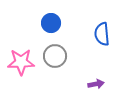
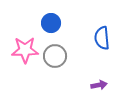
blue semicircle: moved 4 px down
pink star: moved 4 px right, 12 px up
purple arrow: moved 3 px right, 1 px down
